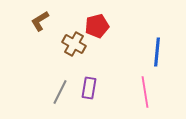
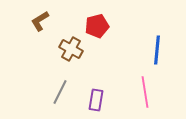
brown cross: moved 3 px left, 5 px down
blue line: moved 2 px up
purple rectangle: moved 7 px right, 12 px down
